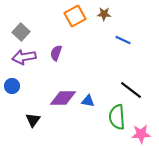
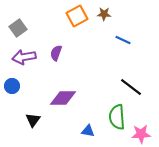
orange square: moved 2 px right
gray square: moved 3 px left, 4 px up; rotated 12 degrees clockwise
black line: moved 3 px up
blue triangle: moved 30 px down
